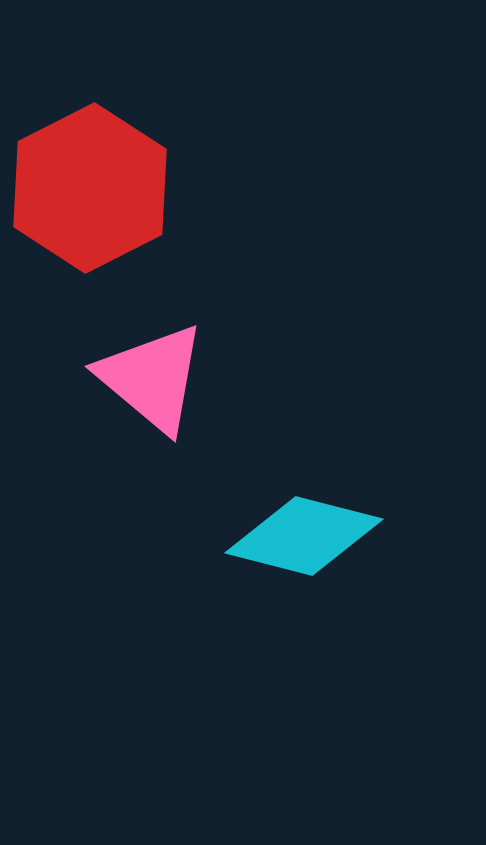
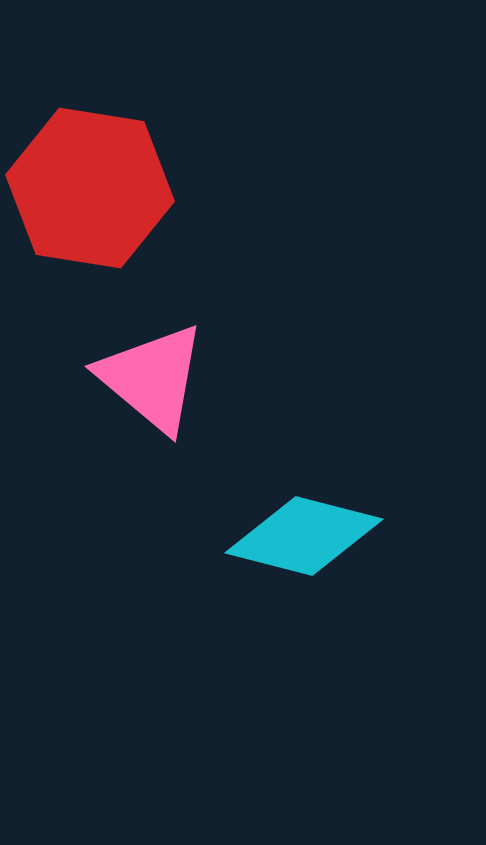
red hexagon: rotated 24 degrees counterclockwise
